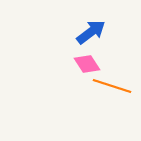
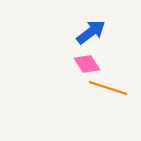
orange line: moved 4 px left, 2 px down
